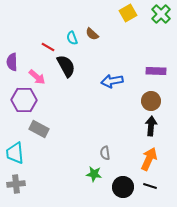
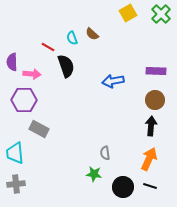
black semicircle: rotated 10 degrees clockwise
pink arrow: moved 5 px left, 3 px up; rotated 36 degrees counterclockwise
blue arrow: moved 1 px right
brown circle: moved 4 px right, 1 px up
